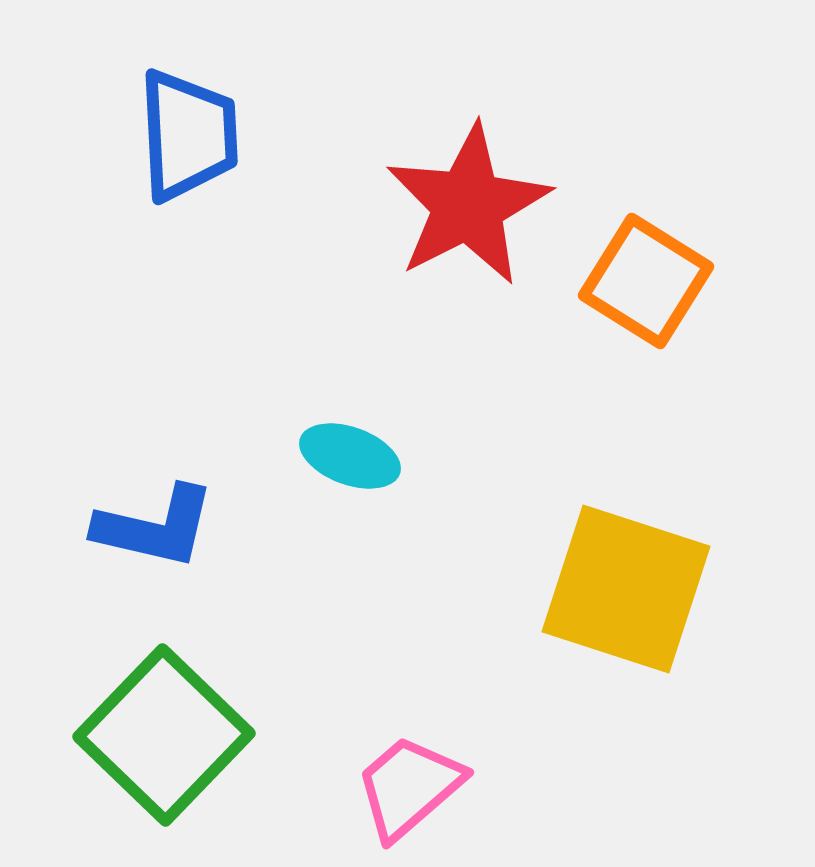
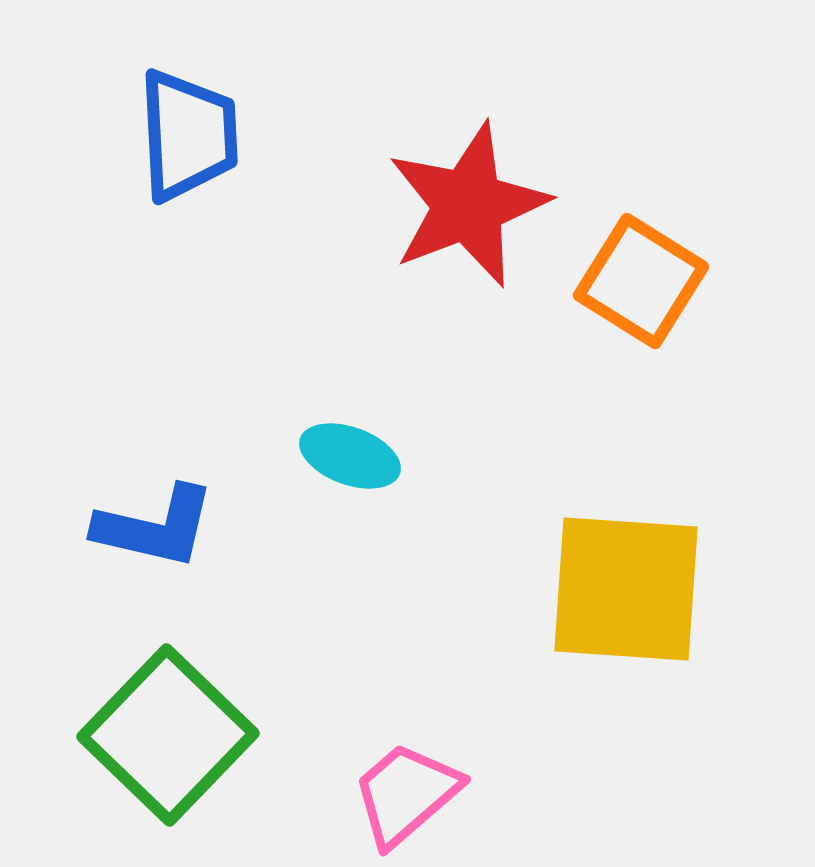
red star: rotated 6 degrees clockwise
orange square: moved 5 px left
yellow square: rotated 14 degrees counterclockwise
green square: moved 4 px right
pink trapezoid: moved 3 px left, 7 px down
